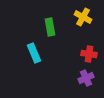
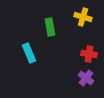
yellow cross: rotated 12 degrees counterclockwise
cyan rectangle: moved 5 px left
purple cross: rotated 28 degrees counterclockwise
